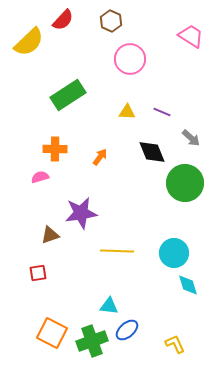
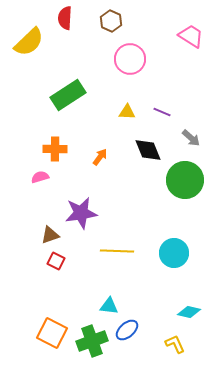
red semicircle: moved 2 px right, 2 px up; rotated 140 degrees clockwise
black diamond: moved 4 px left, 2 px up
green circle: moved 3 px up
red square: moved 18 px right, 12 px up; rotated 36 degrees clockwise
cyan diamond: moved 1 px right, 27 px down; rotated 60 degrees counterclockwise
